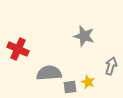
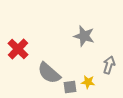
red cross: rotated 20 degrees clockwise
gray arrow: moved 2 px left, 1 px up
gray semicircle: rotated 135 degrees counterclockwise
yellow star: rotated 16 degrees counterclockwise
